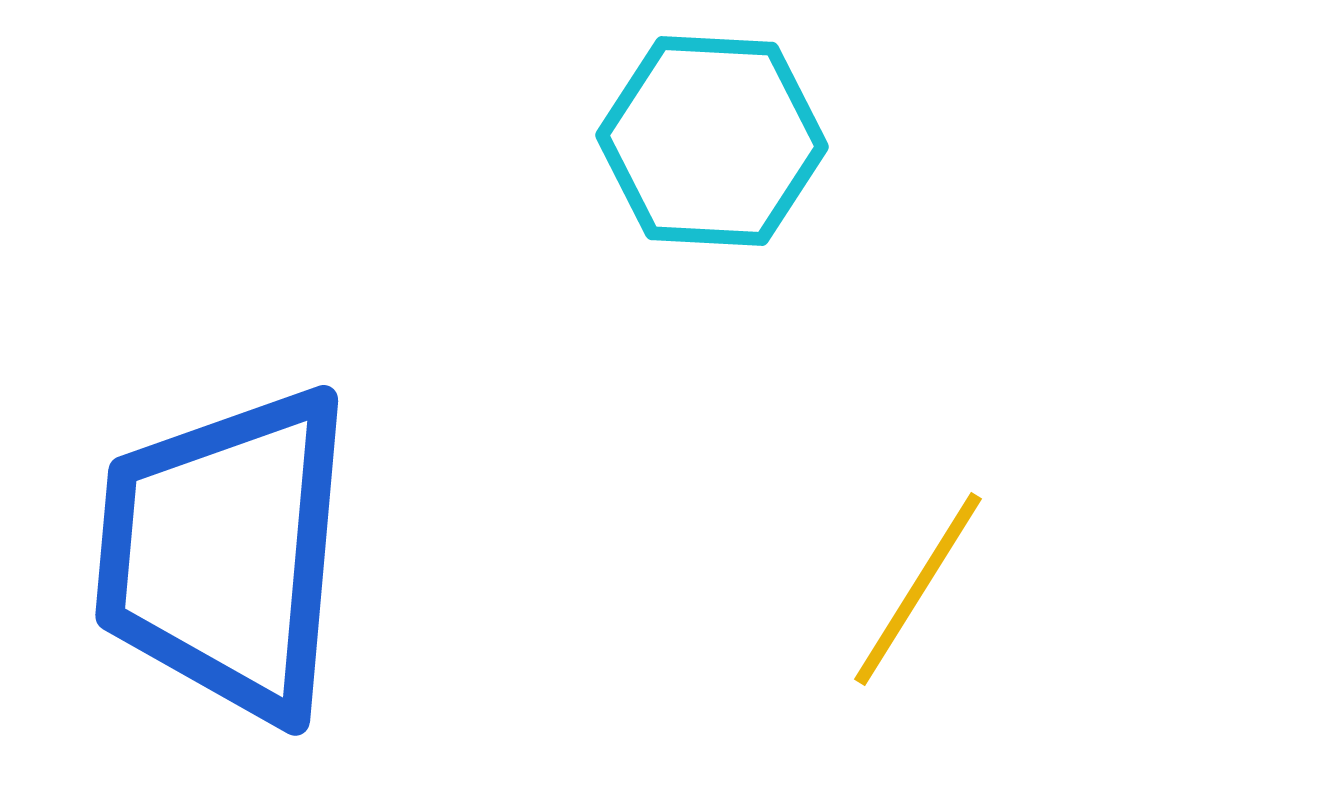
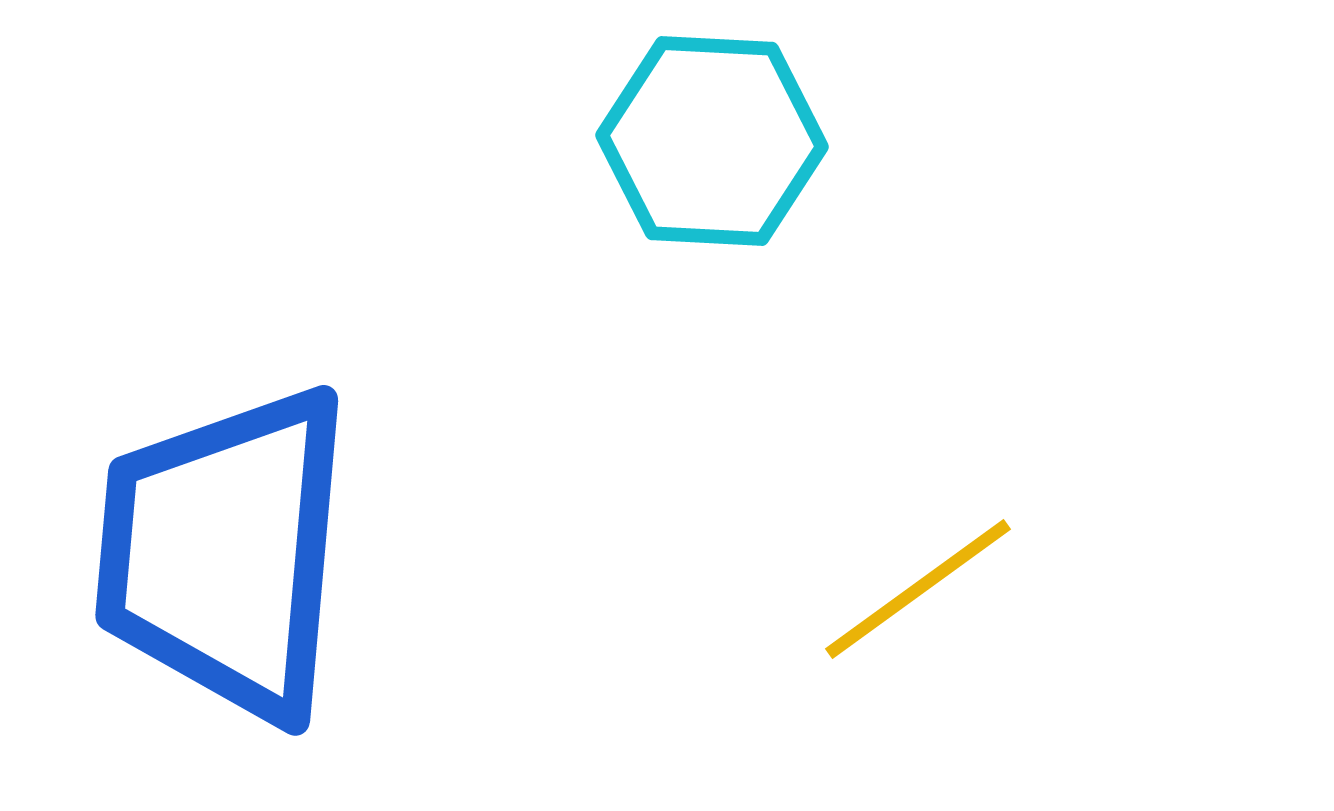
yellow line: rotated 22 degrees clockwise
